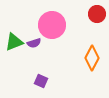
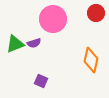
red circle: moved 1 px left, 1 px up
pink circle: moved 1 px right, 6 px up
green triangle: moved 1 px right, 2 px down
orange diamond: moved 1 px left, 2 px down; rotated 15 degrees counterclockwise
